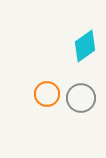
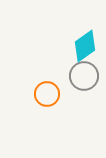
gray circle: moved 3 px right, 22 px up
